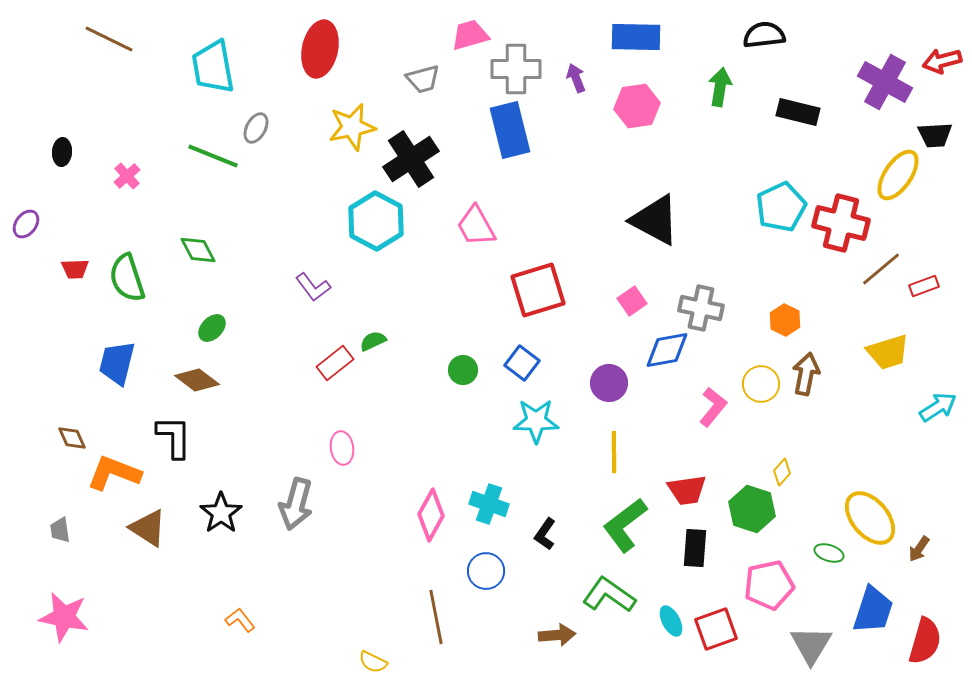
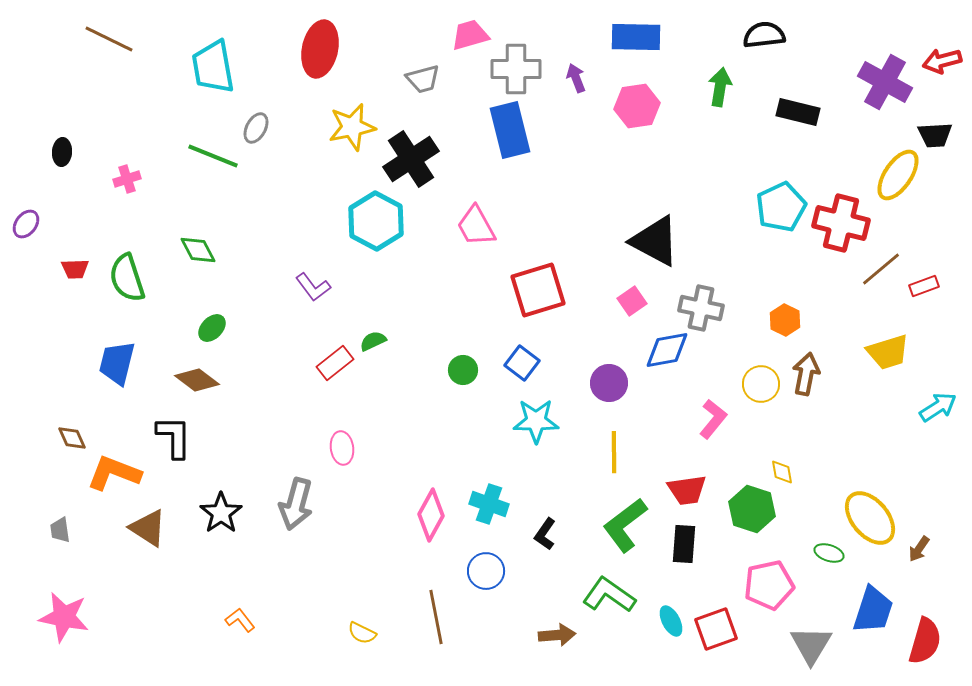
pink cross at (127, 176): moved 3 px down; rotated 24 degrees clockwise
black triangle at (655, 220): moved 21 px down
pink L-shape at (713, 407): moved 12 px down
yellow diamond at (782, 472): rotated 52 degrees counterclockwise
black rectangle at (695, 548): moved 11 px left, 4 px up
yellow semicircle at (373, 662): moved 11 px left, 29 px up
